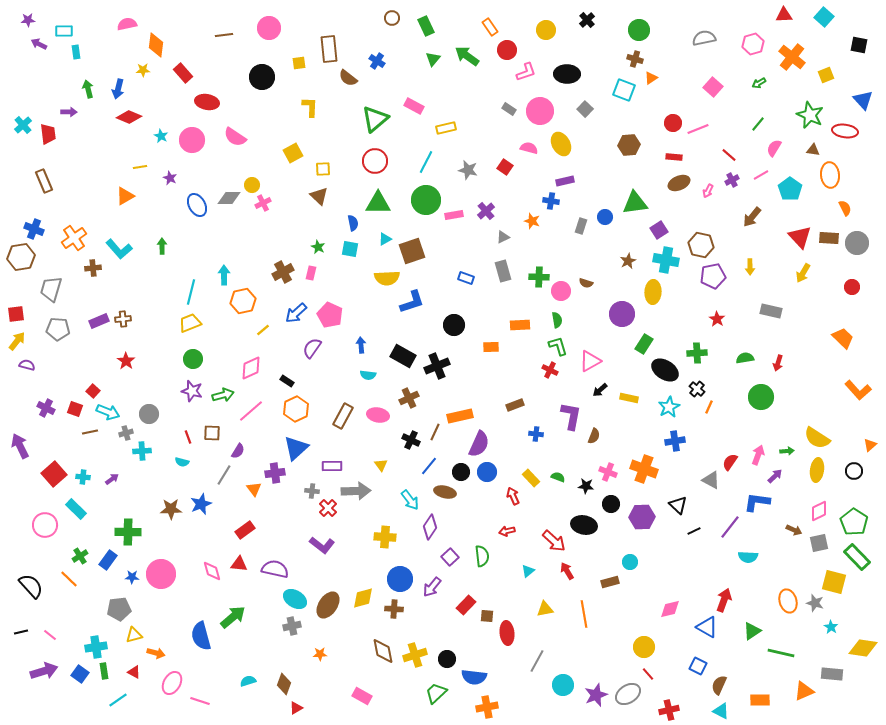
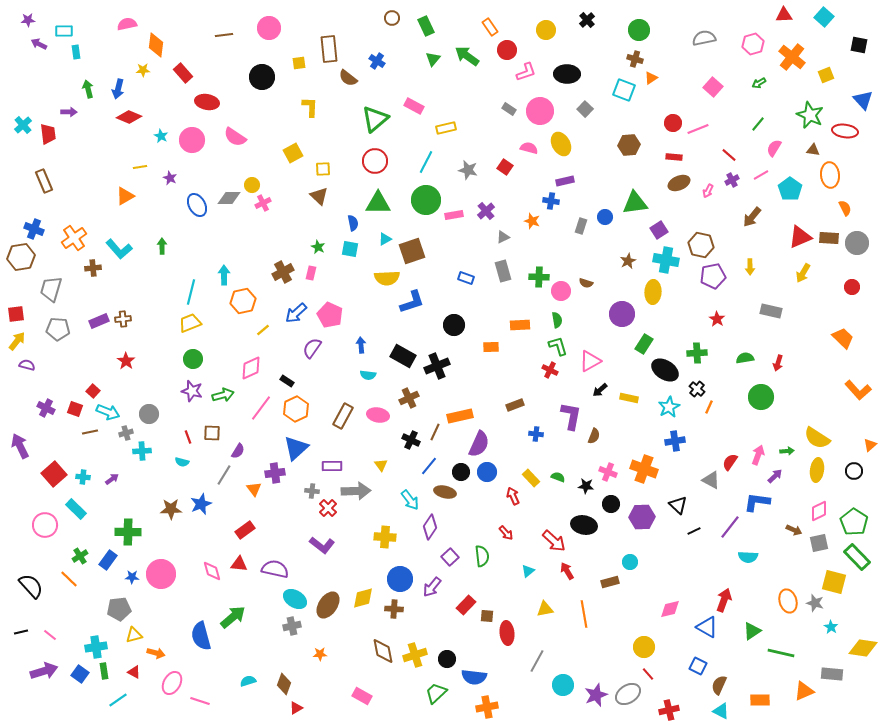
red triangle at (800, 237): rotated 50 degrees clockwise
pink line at (251, 411): moved 10 px right, 3 px up; rotated 12 degrees counterclockwise
red arrow at (507, 531): moved 1 px left, 2 px down; rotated 119 degrees counterclockwise
